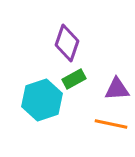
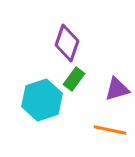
green rectangle: rotated 25 degrees counterclockwise
purple triangle: rotated 12 degrees counterclockwise
orange line: moved 1 px left, 6 px down
